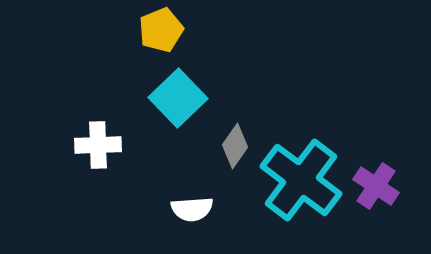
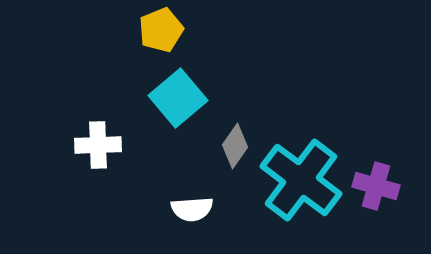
cyan square: rotated 4 degrees clockwise
purple cross: rotated 18 degrees counterclockwise
